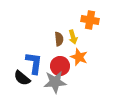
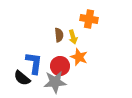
orange cross: moved 1 px left, 1 px up
brown semicircle: moved 4 px up
